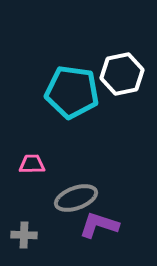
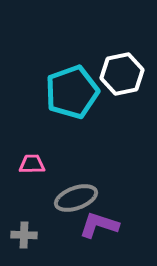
cyan pentagon: rotated 28 degrees counterclockwise
